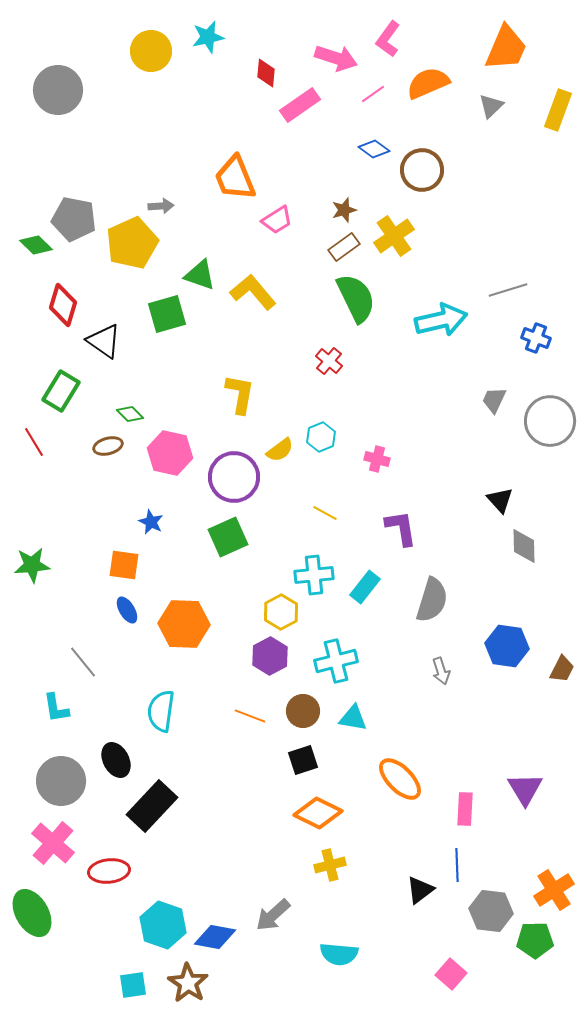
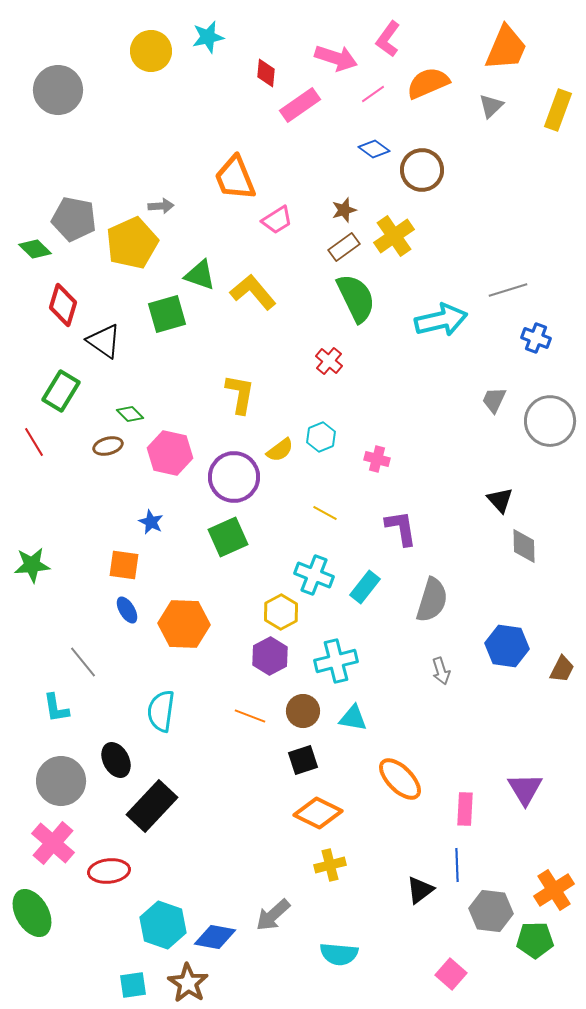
green diamond at (36, 245): moved 1 px left, 4 px down
cyan cross at (314, 575): rotated 27 degrees clockwise
